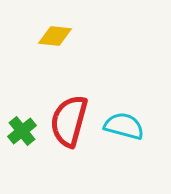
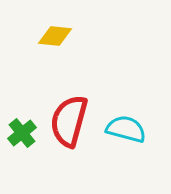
cyan semicircle: moved 2 px right, 3 px down
green cross: moved 2 px down
